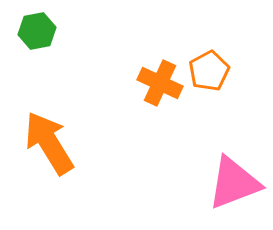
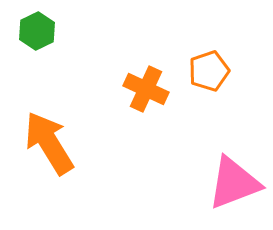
green hexagon: rotated 15 degrees counterclockwise
orange pentagon: rotated 9 degrees clockwise
orange cross: moved 14 px left, 6 px down
